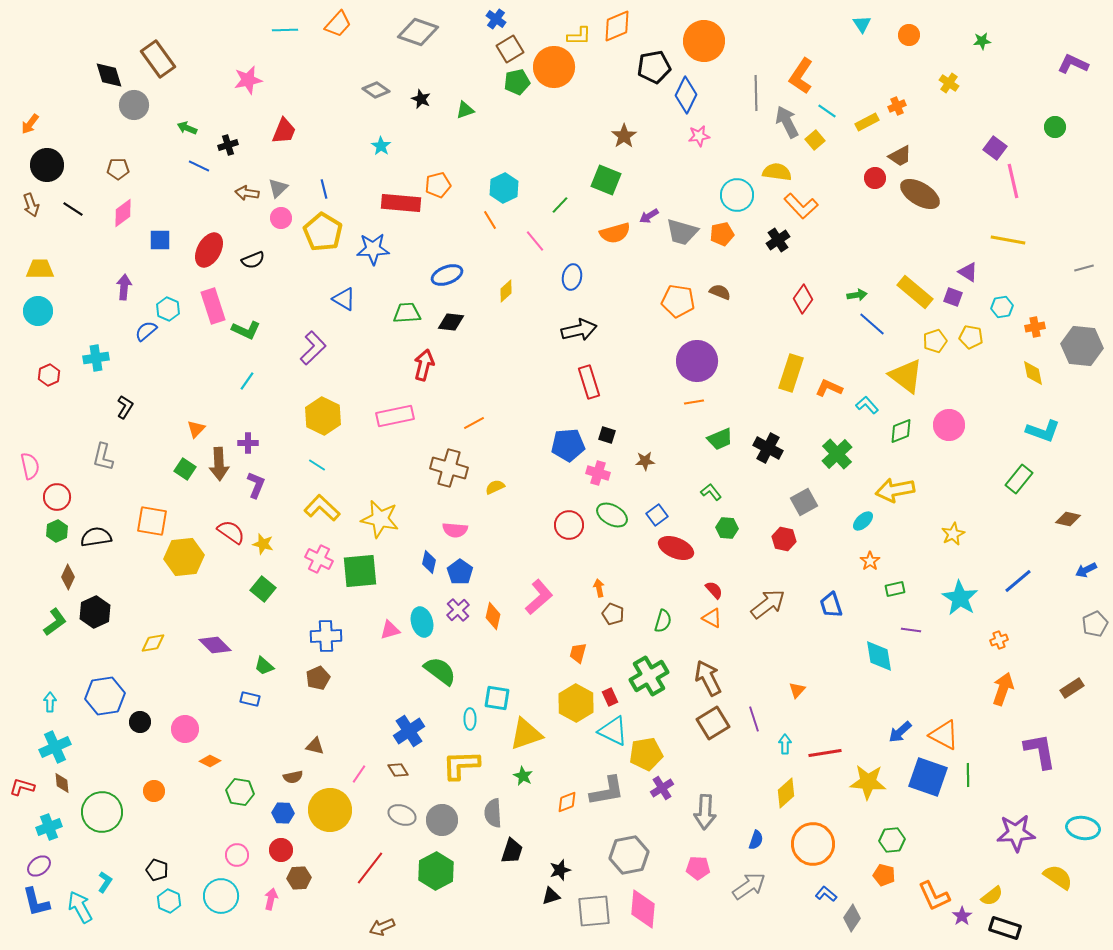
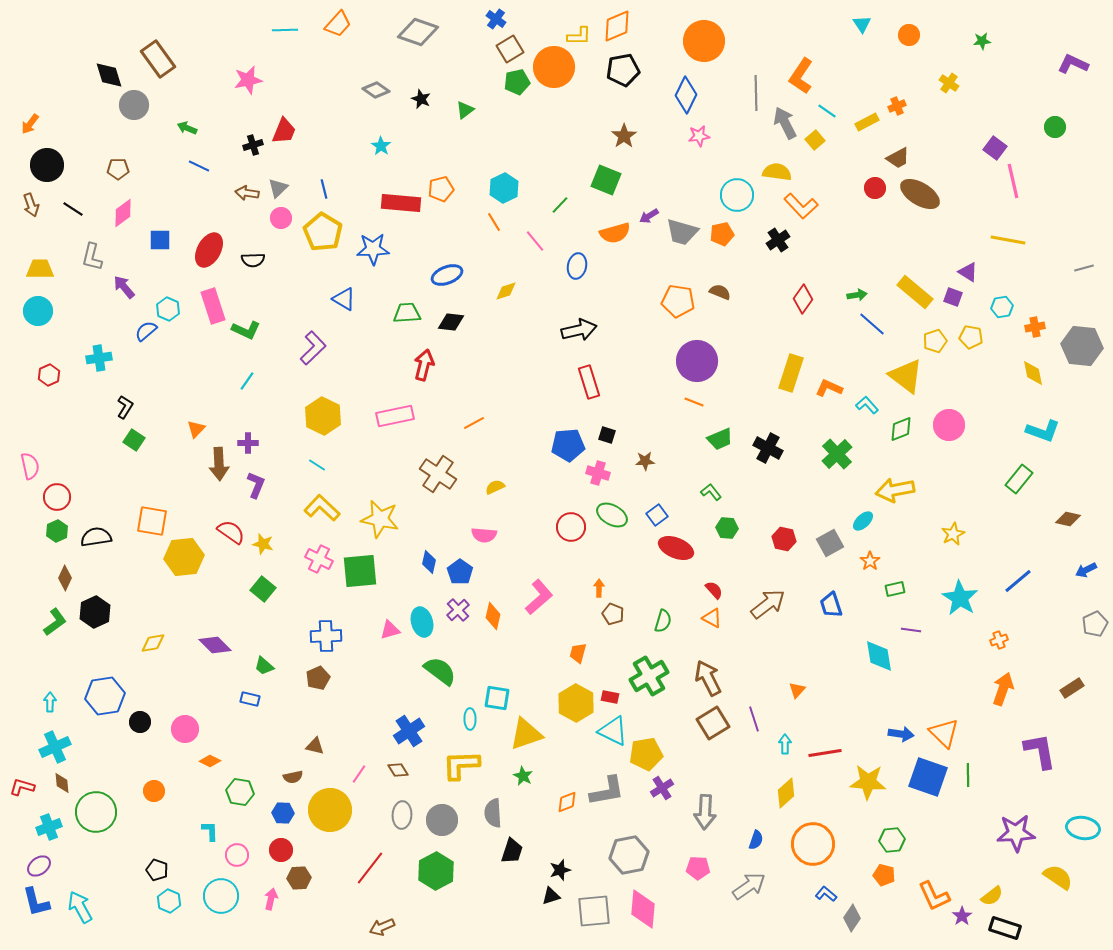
black pentagon at (654, 67): moved 31 px left, 3 px down
green triangle at (465, 110): rotated 18 degrees counterclockwise
gray arrow at (787, 122): moved 2 px left, 1 px down
black cross at (228, 145): moved 25 px right
brown trapezoid at (900, 156): moved 2 px left, 2 px down
red circle at (875, 178): moved 10 px down
orange pentagon at (438, 185): moved 3 px right, 4 px down
orange line at (490, 220): moved 4 px right, 2 px down
black semicircle at (253, 260): rotated 20 degrees clockwise
blue ellipse at (572, 277): moved 5 px right, 11 px up
purple arrow at (124, 287): rotated 45 degrees counterclockwise
yellow diamond at (506, 291): rotated 25 degrees clockwise
cyan cross at (96, 358): moved 3 px right
orange line at (694, 402): rotated 30 degrees clockwise
green diamond at (901, 431): moved 2 px up
gray L-shape at (103, 457): moved 11 px left, 200 px up
brown cross at (449, 468): moved 11 px left, 6 px down; rotated 18 degrees clockwise
green square at (185, 469): moved 51 px left, 29 px up
gray square at (804, 502): moved 26 px right, 41 px down
red circle at (569, 525): moved 2 px right, 2 px down
pink semicircle at (455, 530): moved 29 px right, 5 px down
brown diamond at (68, 577): moved 3 px left, 1 px down
orange arrow at (599, 588): rotated 12 degrees clockwise
red rectangle at (610, 697): rotated 54 degrees counterclockwise
blue arrow at (900, 732): moved 1 px right, 2 px down; rotated 130 degrees counterclockwise
orange triangle at (944, 735): moved 2 px up; rotated 16 degrees clockwise
green circle at (102, 812): moved 6 px left
gray ellipse at (402, 815): rotated 72 degrees clockwise
cyan L-shape at (105, 882): moved 105 px right, 51 px up; rotated 35 degrees counterclockwise
